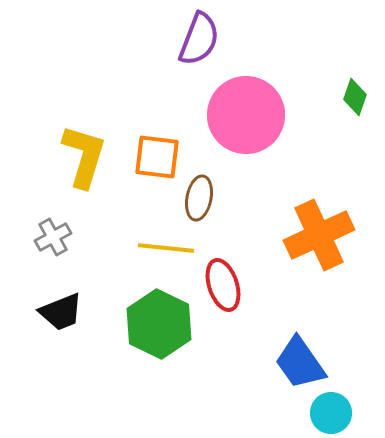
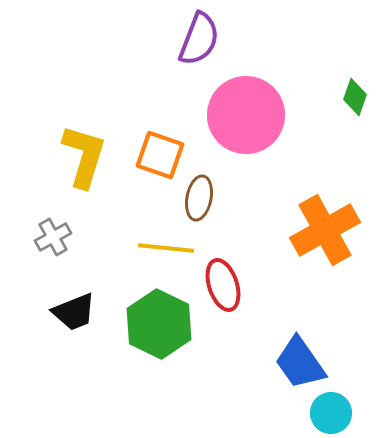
orange square: moved 3 px right, 2 px up; rotated 12 degrees clockwise
orange cross: moved 6 px right, 5 px up; rotated 4 degrees counterclockwise
black trapezoid: moved 13 px right
